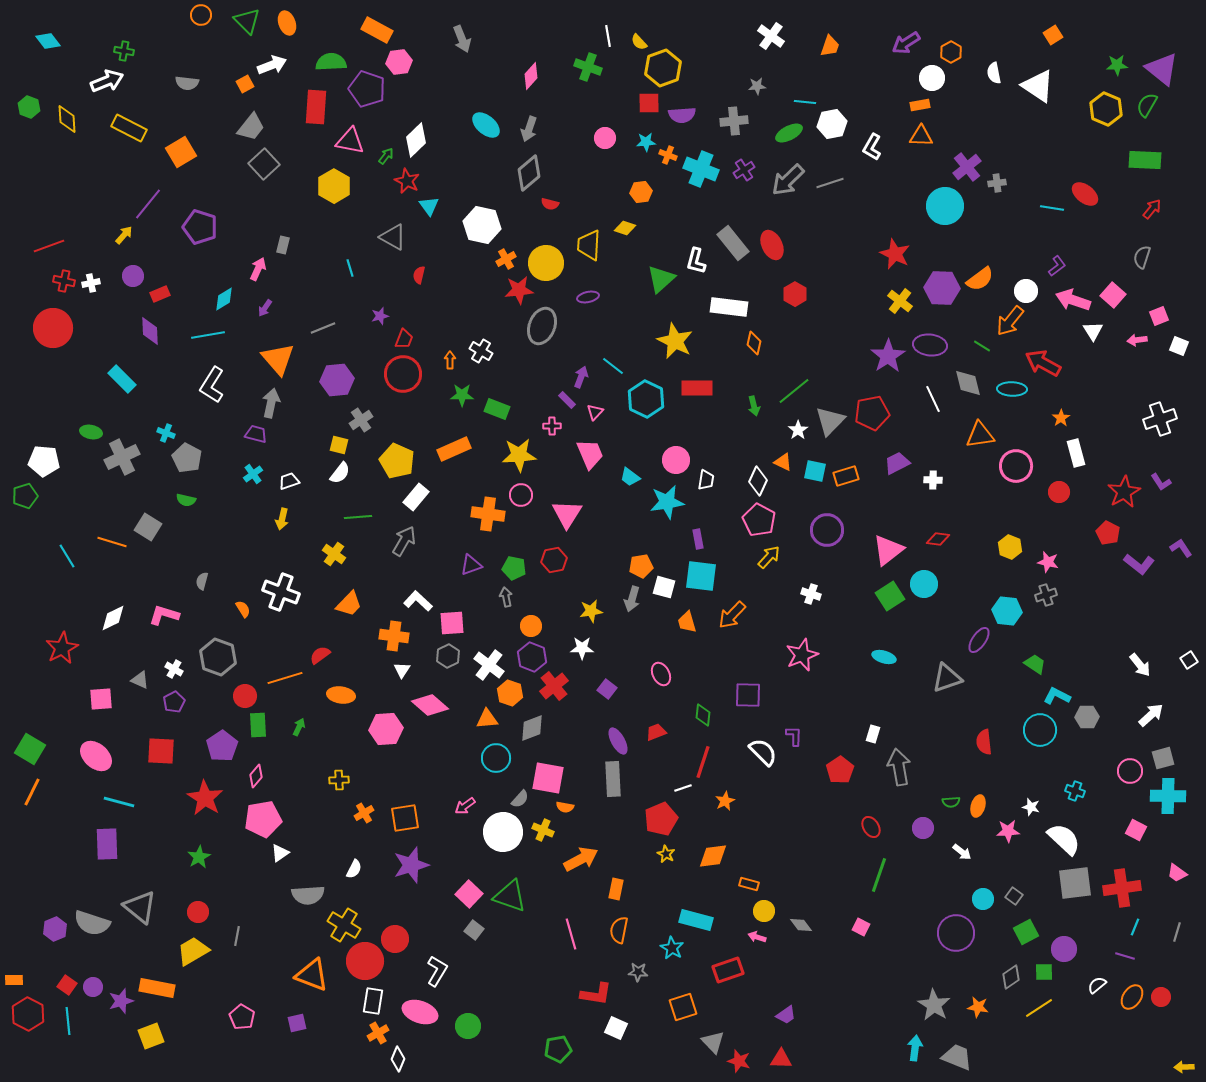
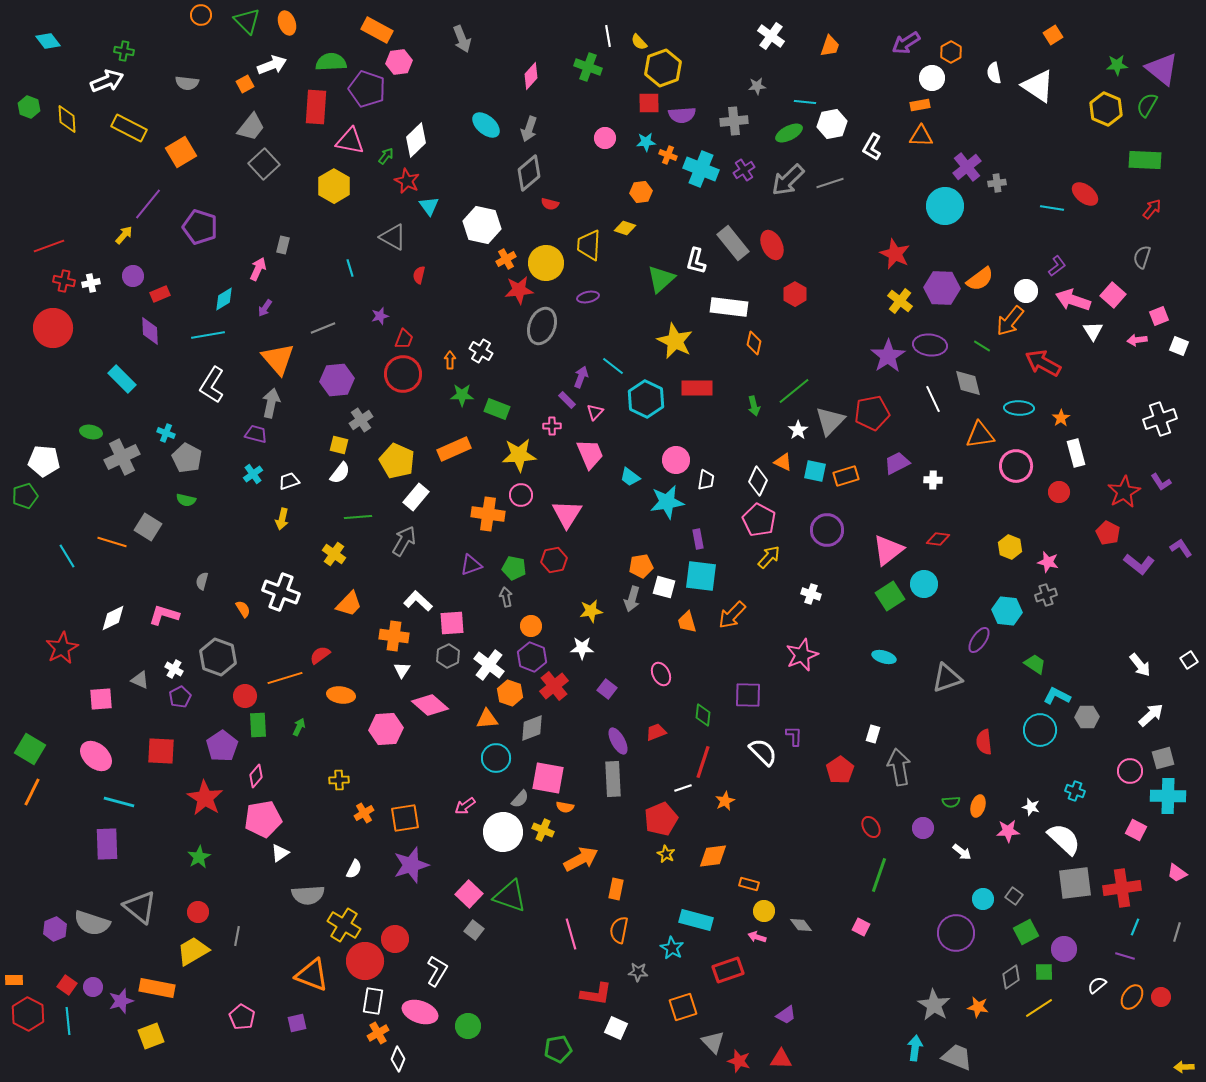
cyan ellipse at (1012, 389): moved 7 px right, 19 px down
purple pentagon at (174, 702): moved 6 px right, 5 px up
